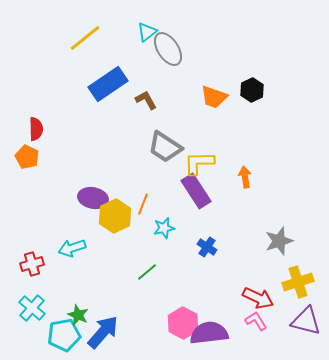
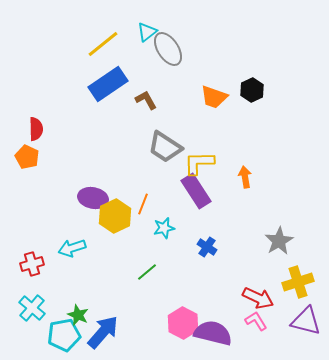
yellow line: moved 18 px right, 6 px down
gray star: rotated 12 degrees counterclockwise
purple semicircle: moved 4 px right; rotated 21 degrees clockwise
